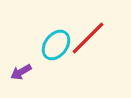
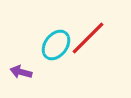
purple arrow: rotated 45 degrees clockwise
